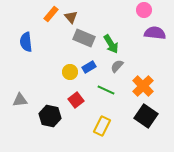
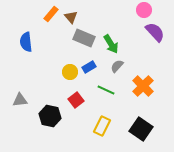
purple semicircle: moved 1 px up; rotated 40 degrees clockwise
black square: moved 5 px left, 13 px down
